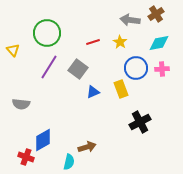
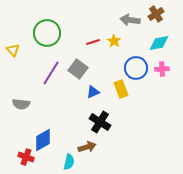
yellow star: moved 6 px left, 1 px up
purple line: moved 2 px right, 6 px down
black cross: moved 40 px left; rotated 30 degrees counterclockwise
